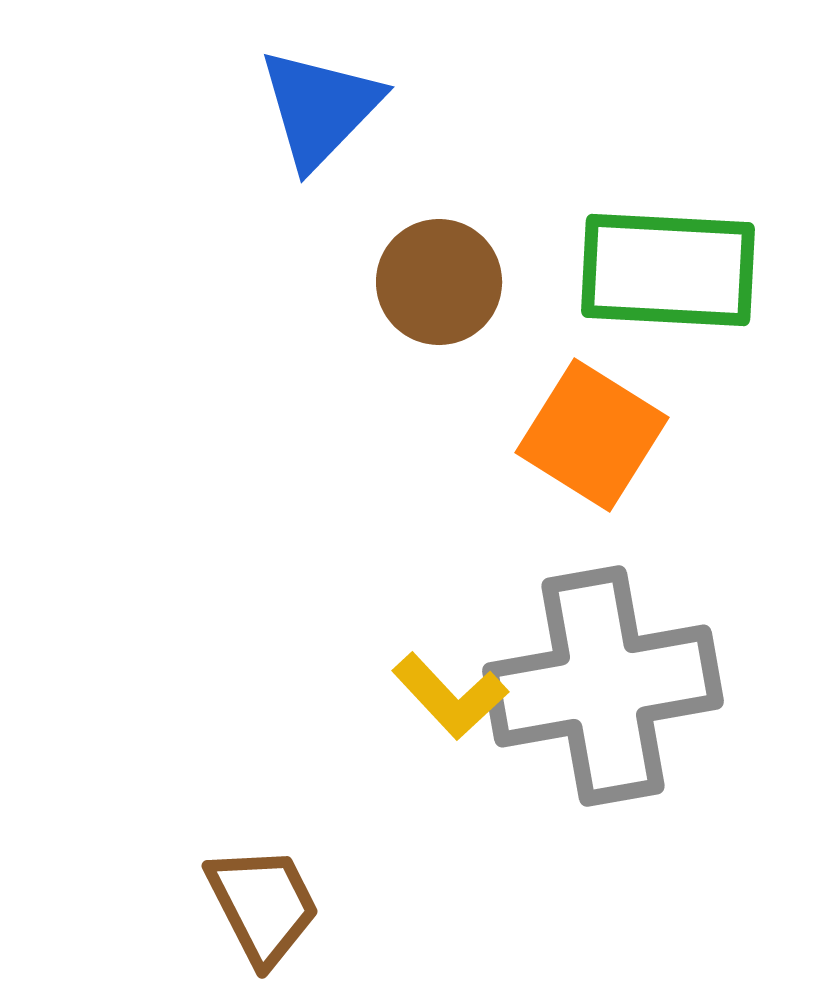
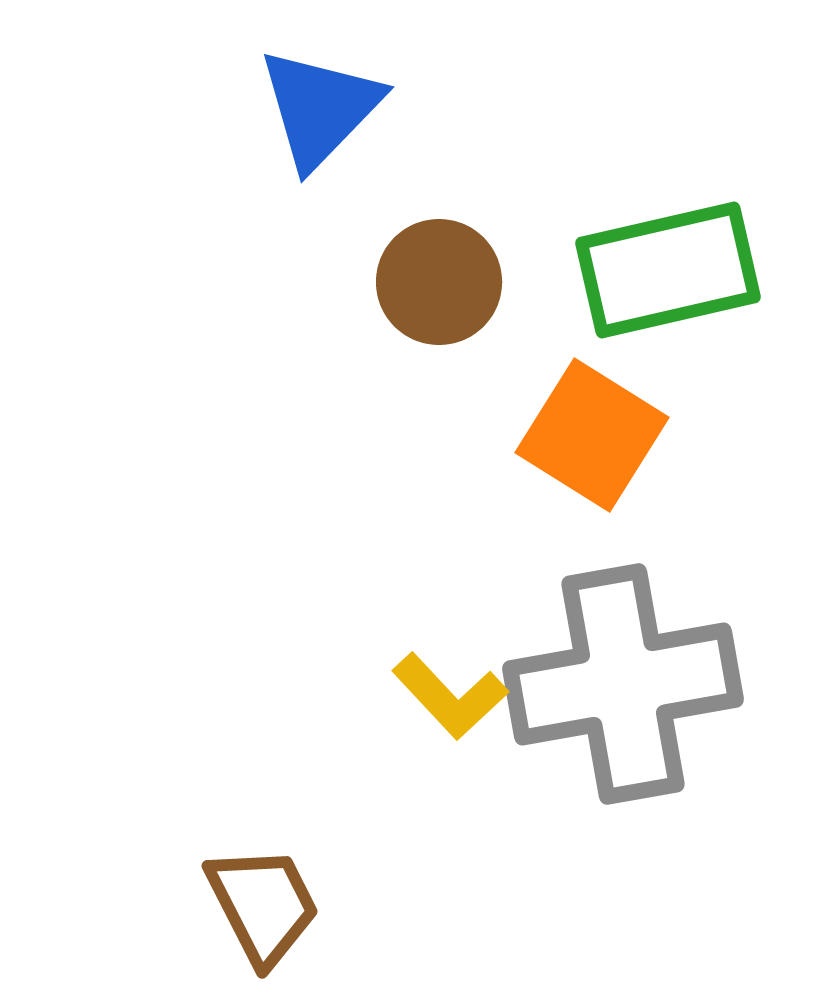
green rectangle: rotated 16 degrees counterclockwise
gray cross: moved 20 px right, 2 px up
